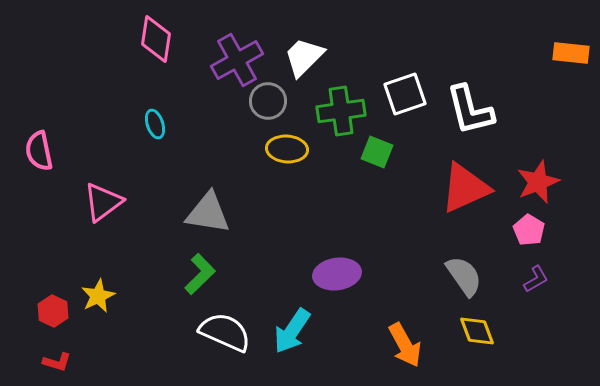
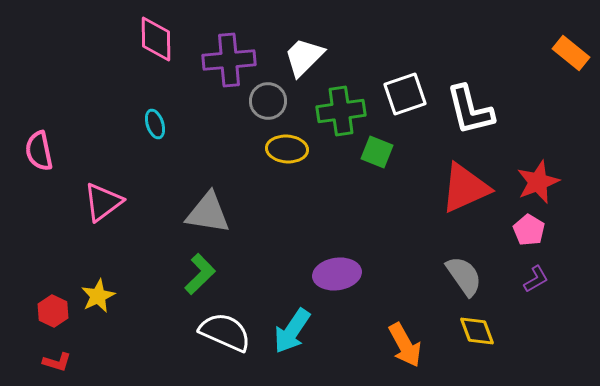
pink diamond: rotated 9 degrees counterclockwise
orange rectangle: rotated 33 degrees clockwise
purple cross: moved 8 px left; rotated 24 degrees clockwise
